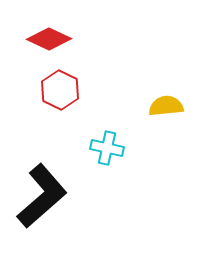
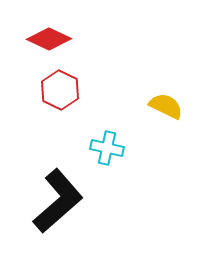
yellow semicircle: rotated 32 degrees clockwise
black L-shape: moved 16 px right, 5 px down
